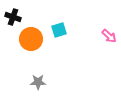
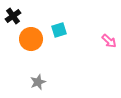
black cross: moved 1 px up; rotated 35 degrees clockwise
pink arrow: moved 5 px down
gray star: rotated 21 degrees counterclockwise
